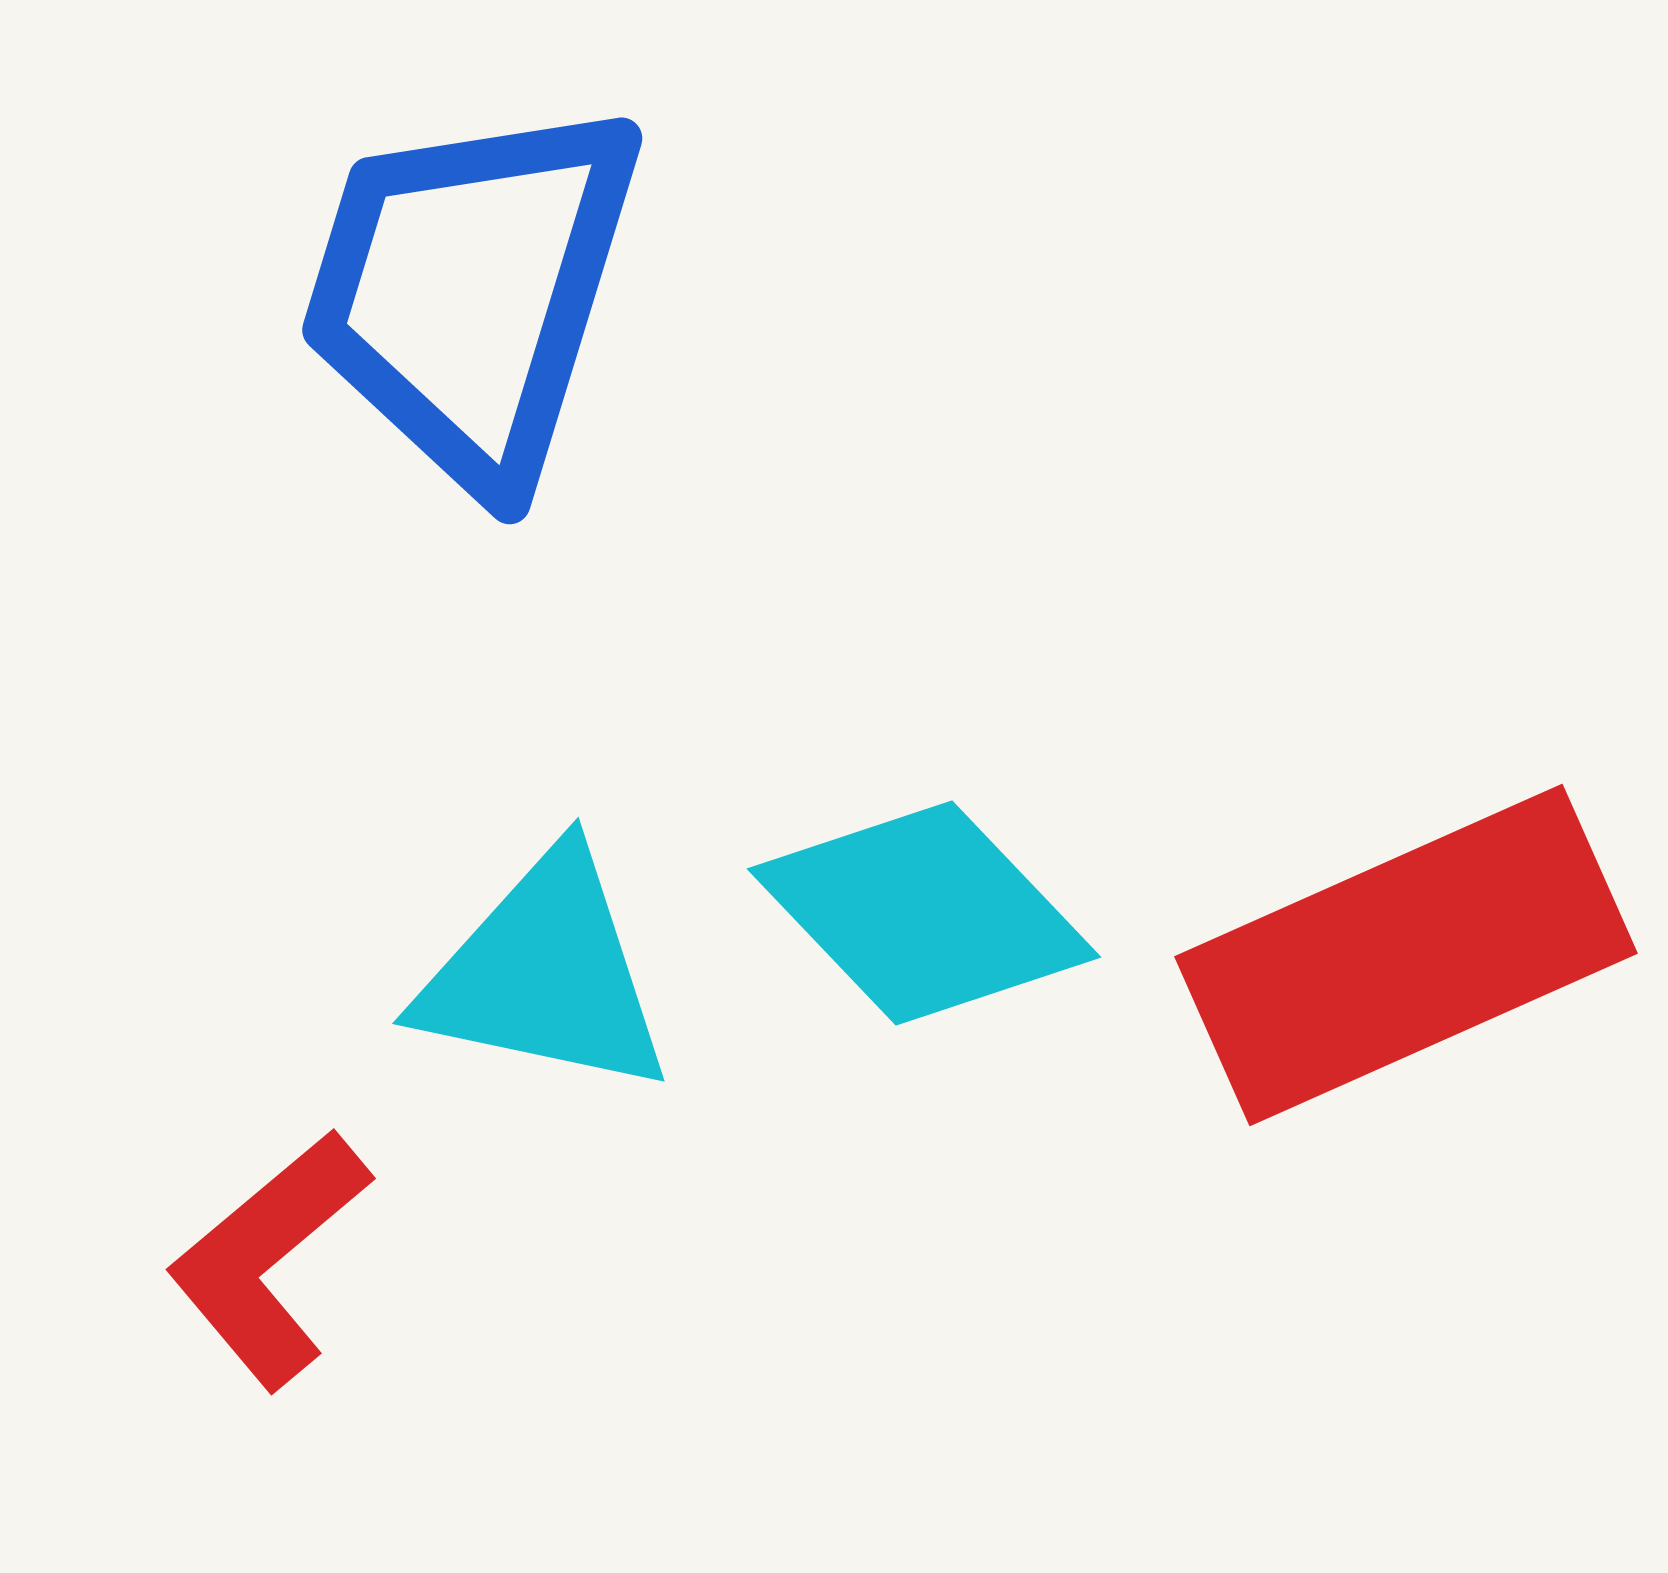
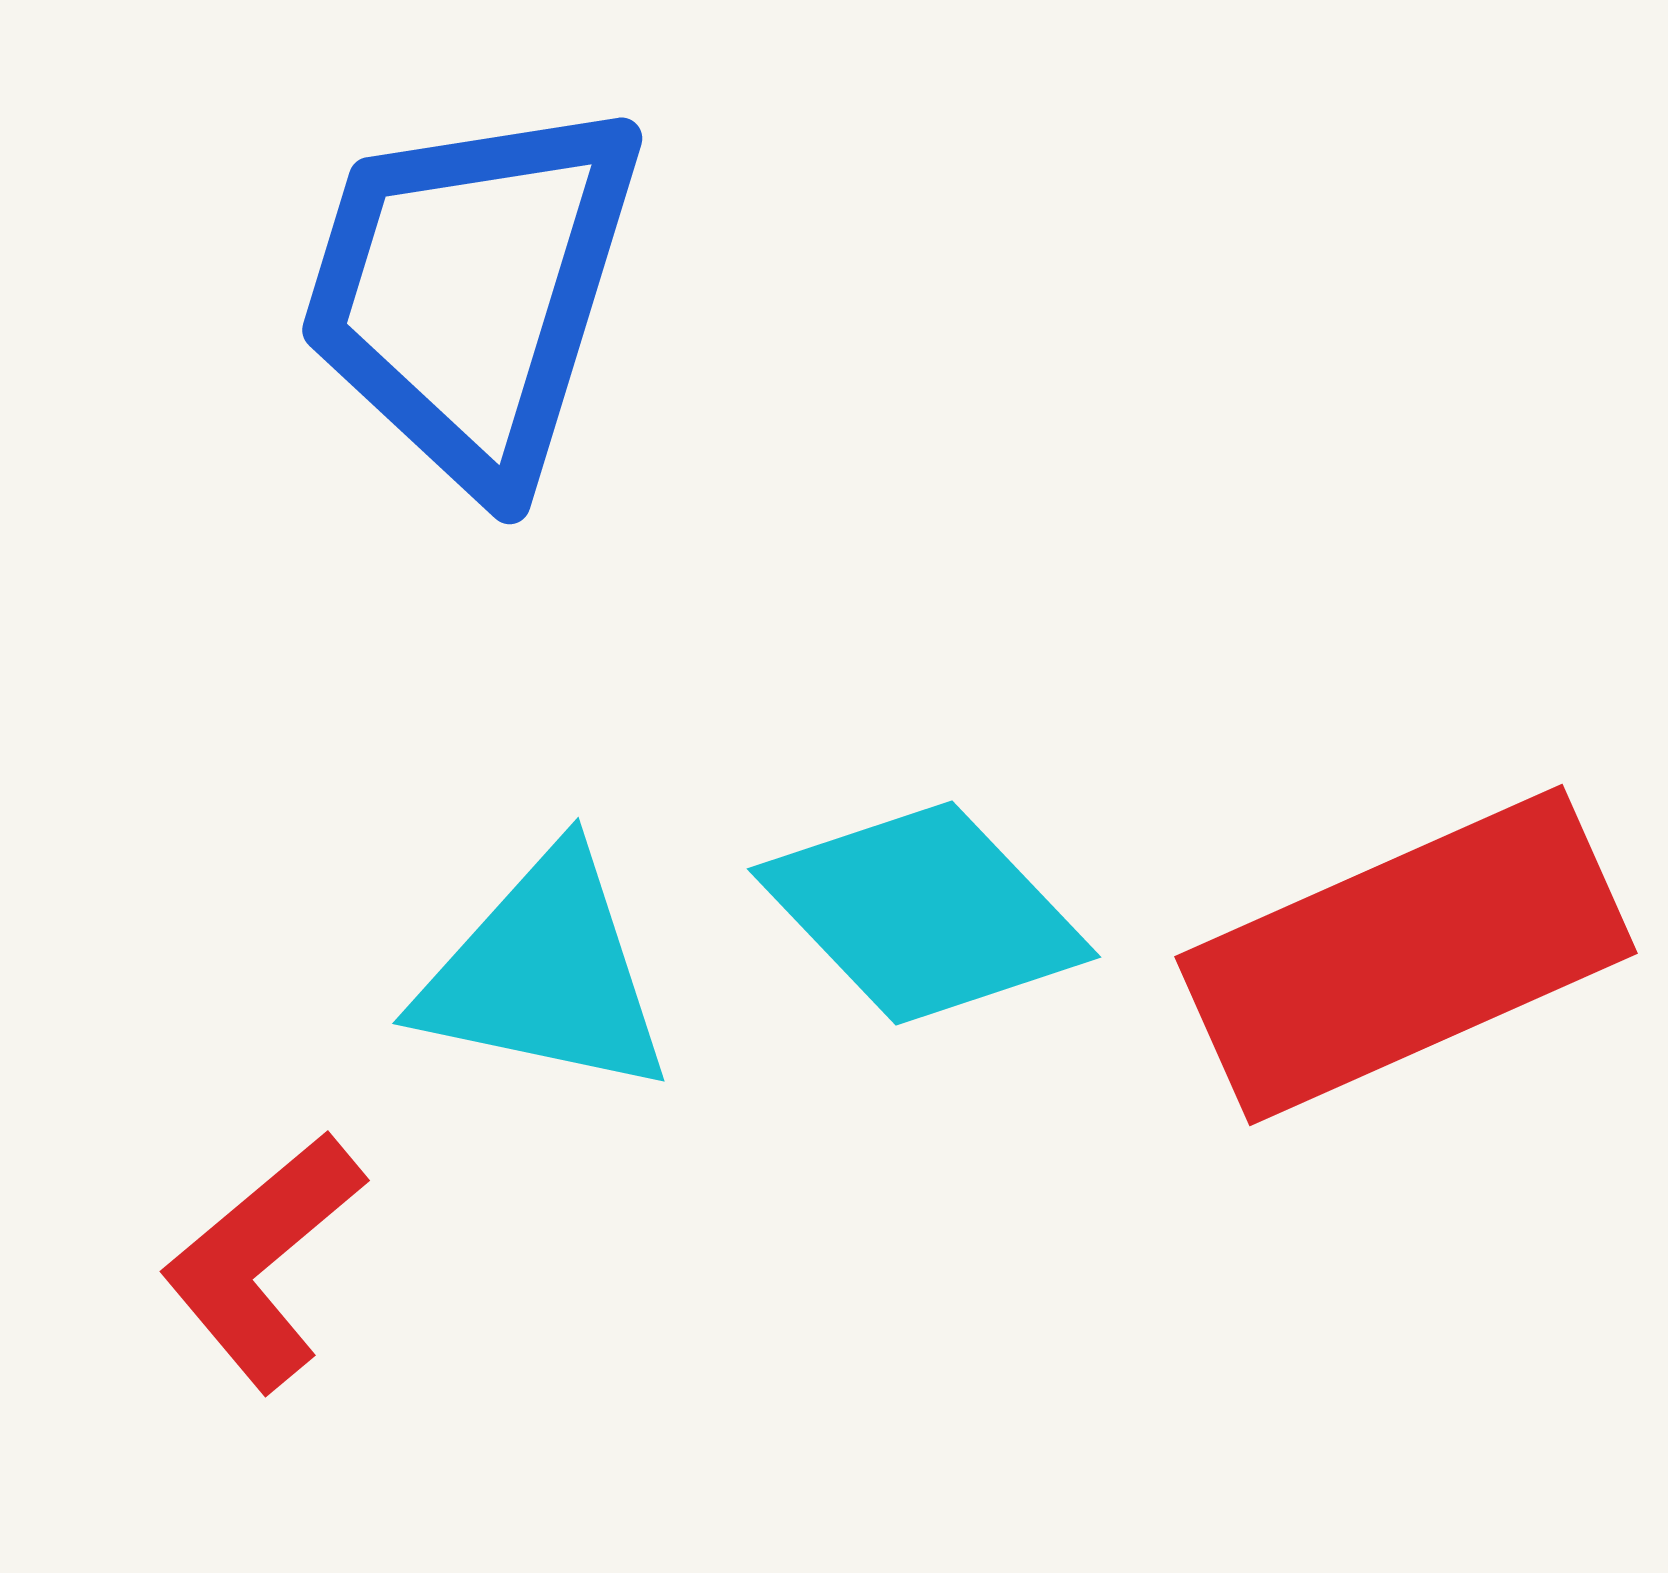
red L-shape: moved 6 px left, 2 px down
